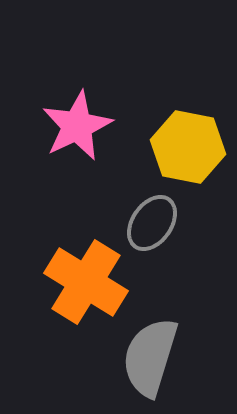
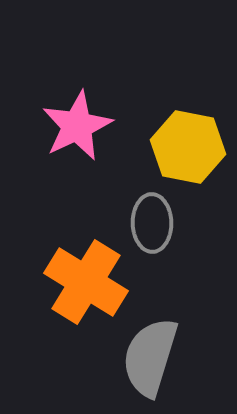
gray ellipse: rotated 36 degrees counterclockwise
